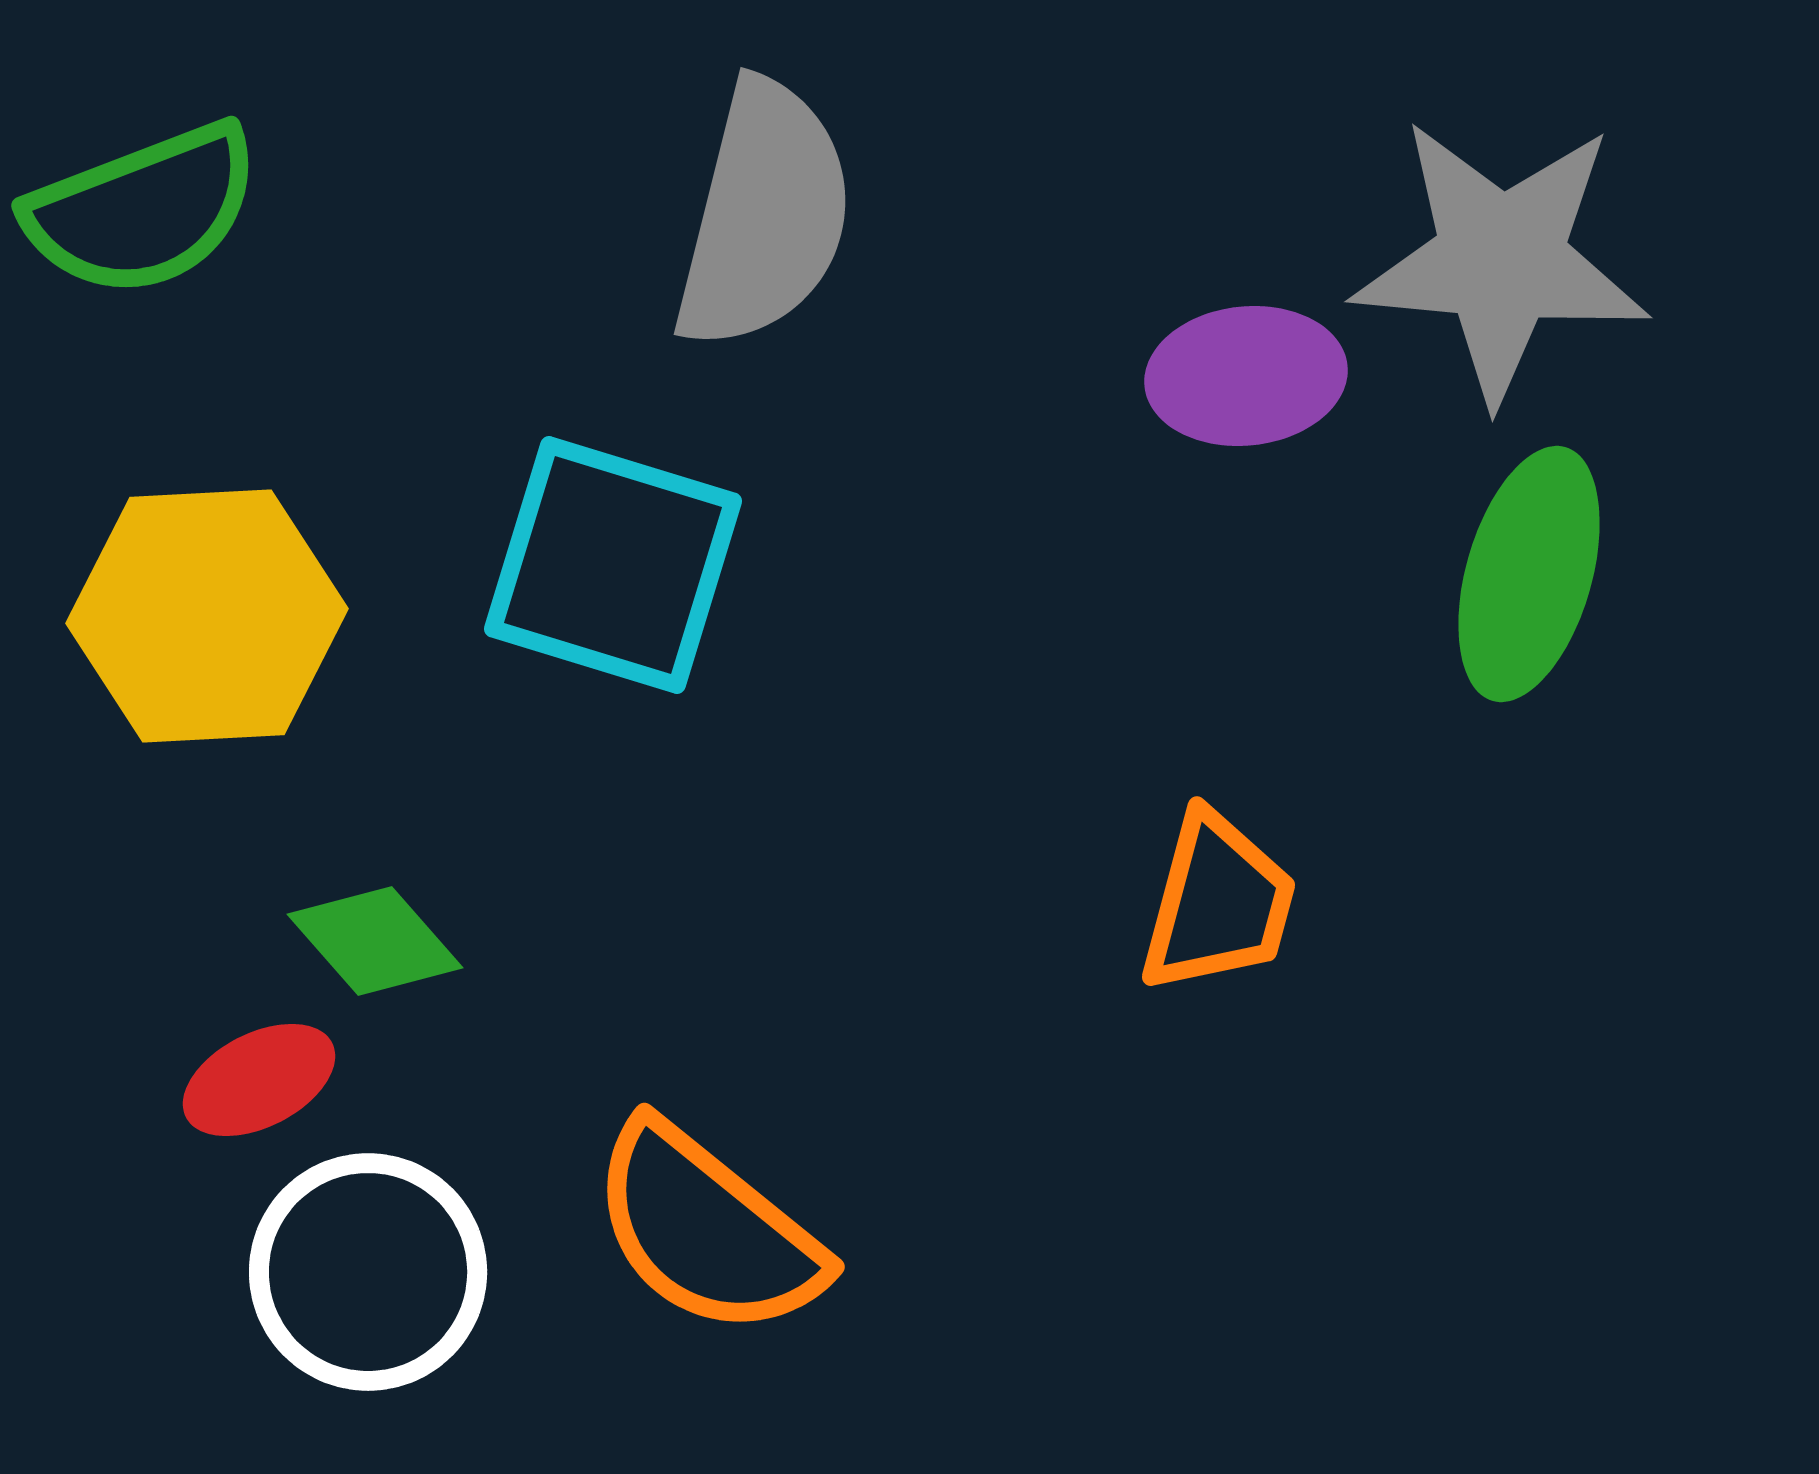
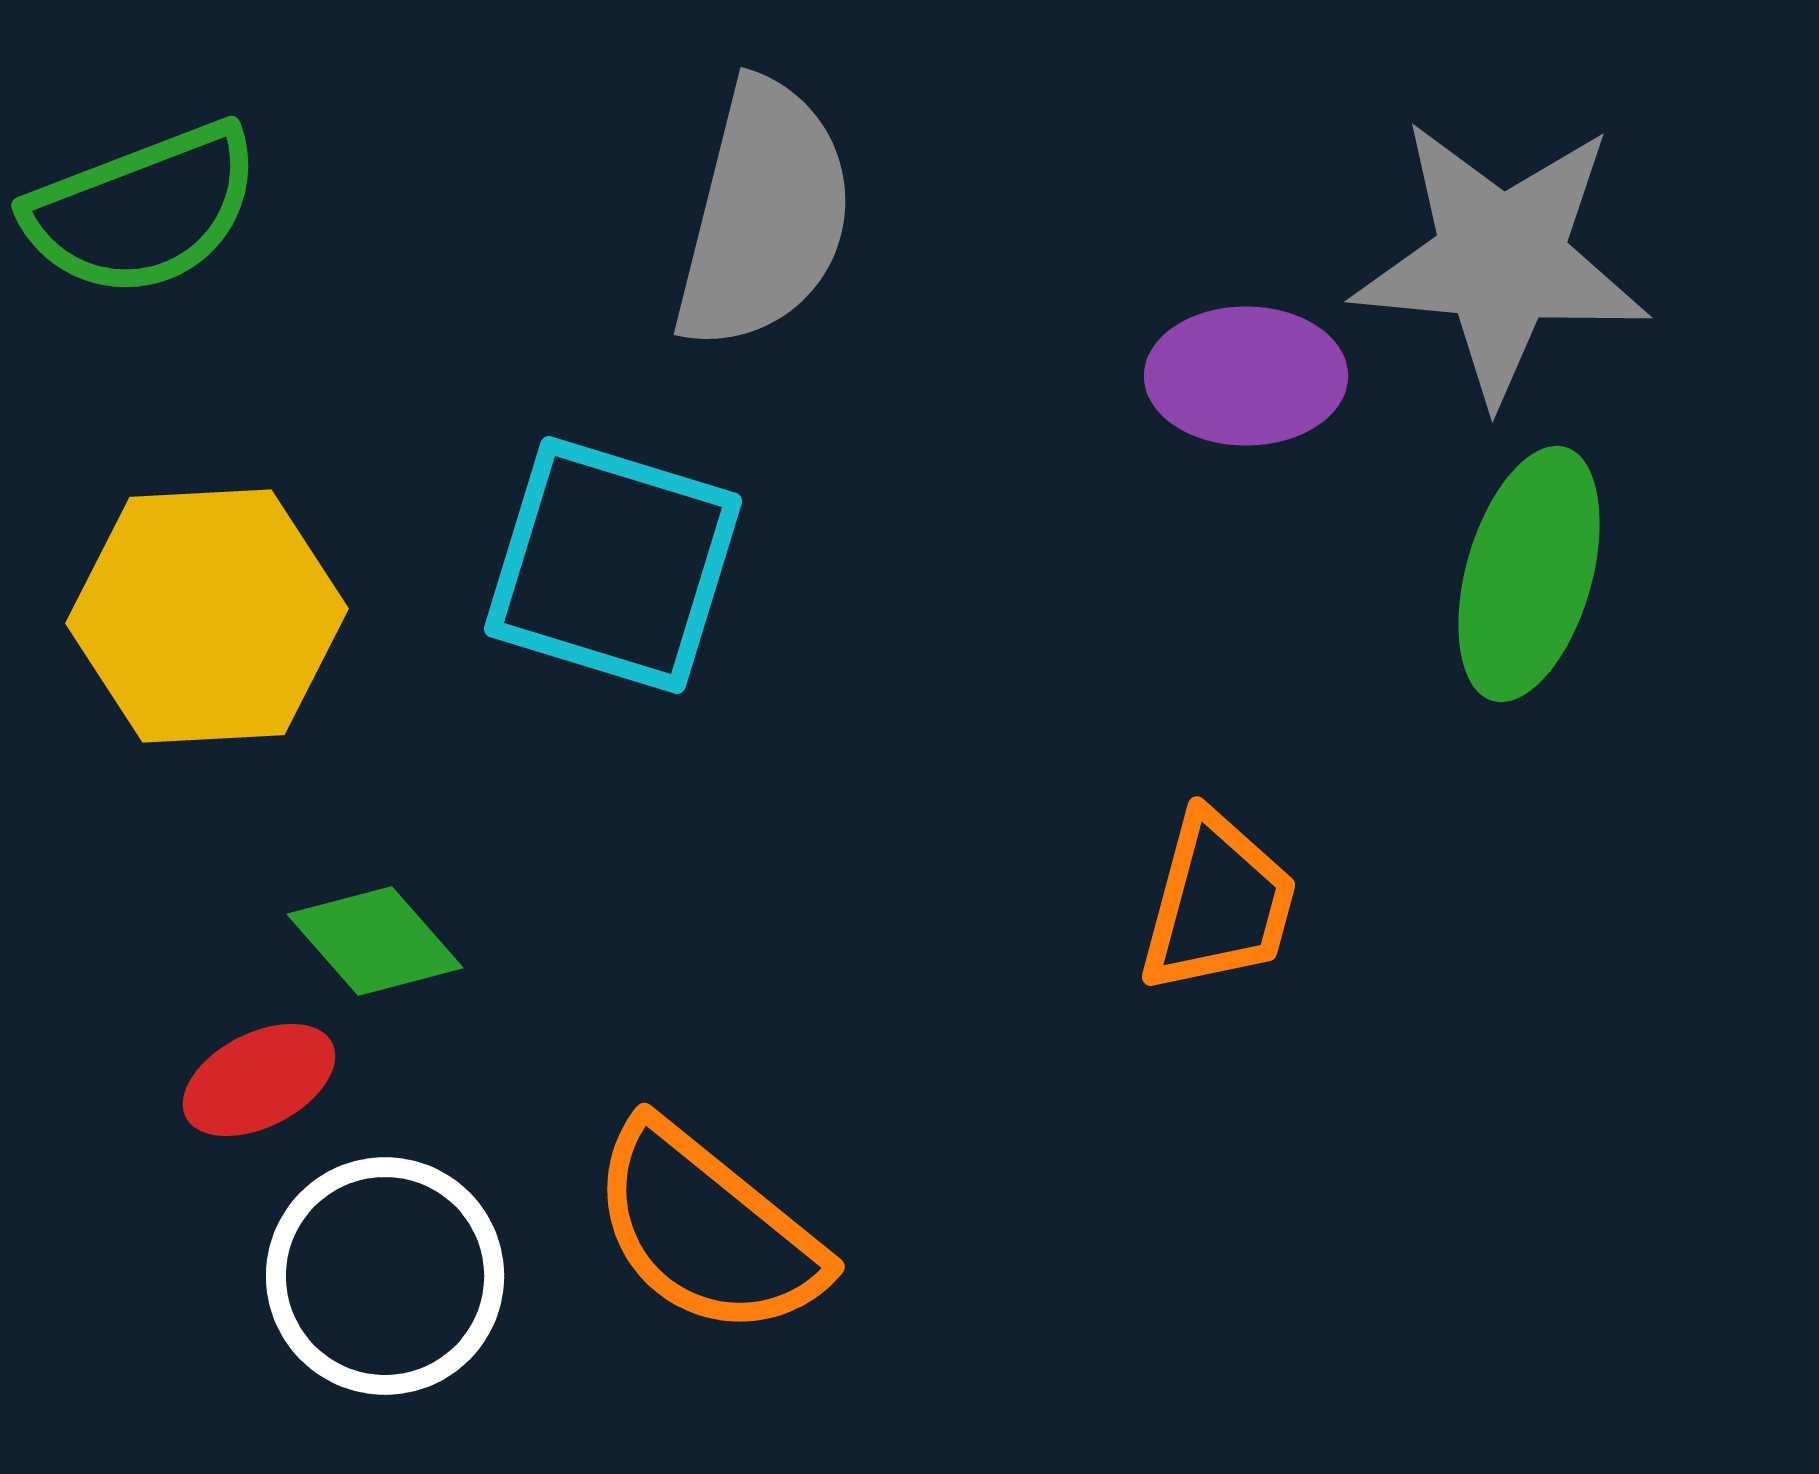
purple ellipse: rotated 6 degrees clockwise
white circle: moved 17 px right, 4 px down
